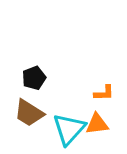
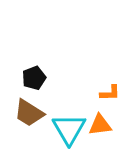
orange L-shape: moved 6 px right
orange triangle: moved 3 px right, 1 px down
cyan triangle: rotated 12 degrees counterclockwise
